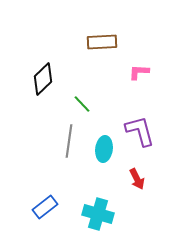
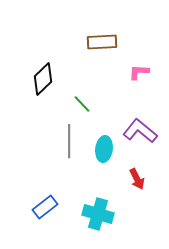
purple L-shape: rotated 36 degrees counterclockwise
gray line: rotated 8 degrees counterclockwise
